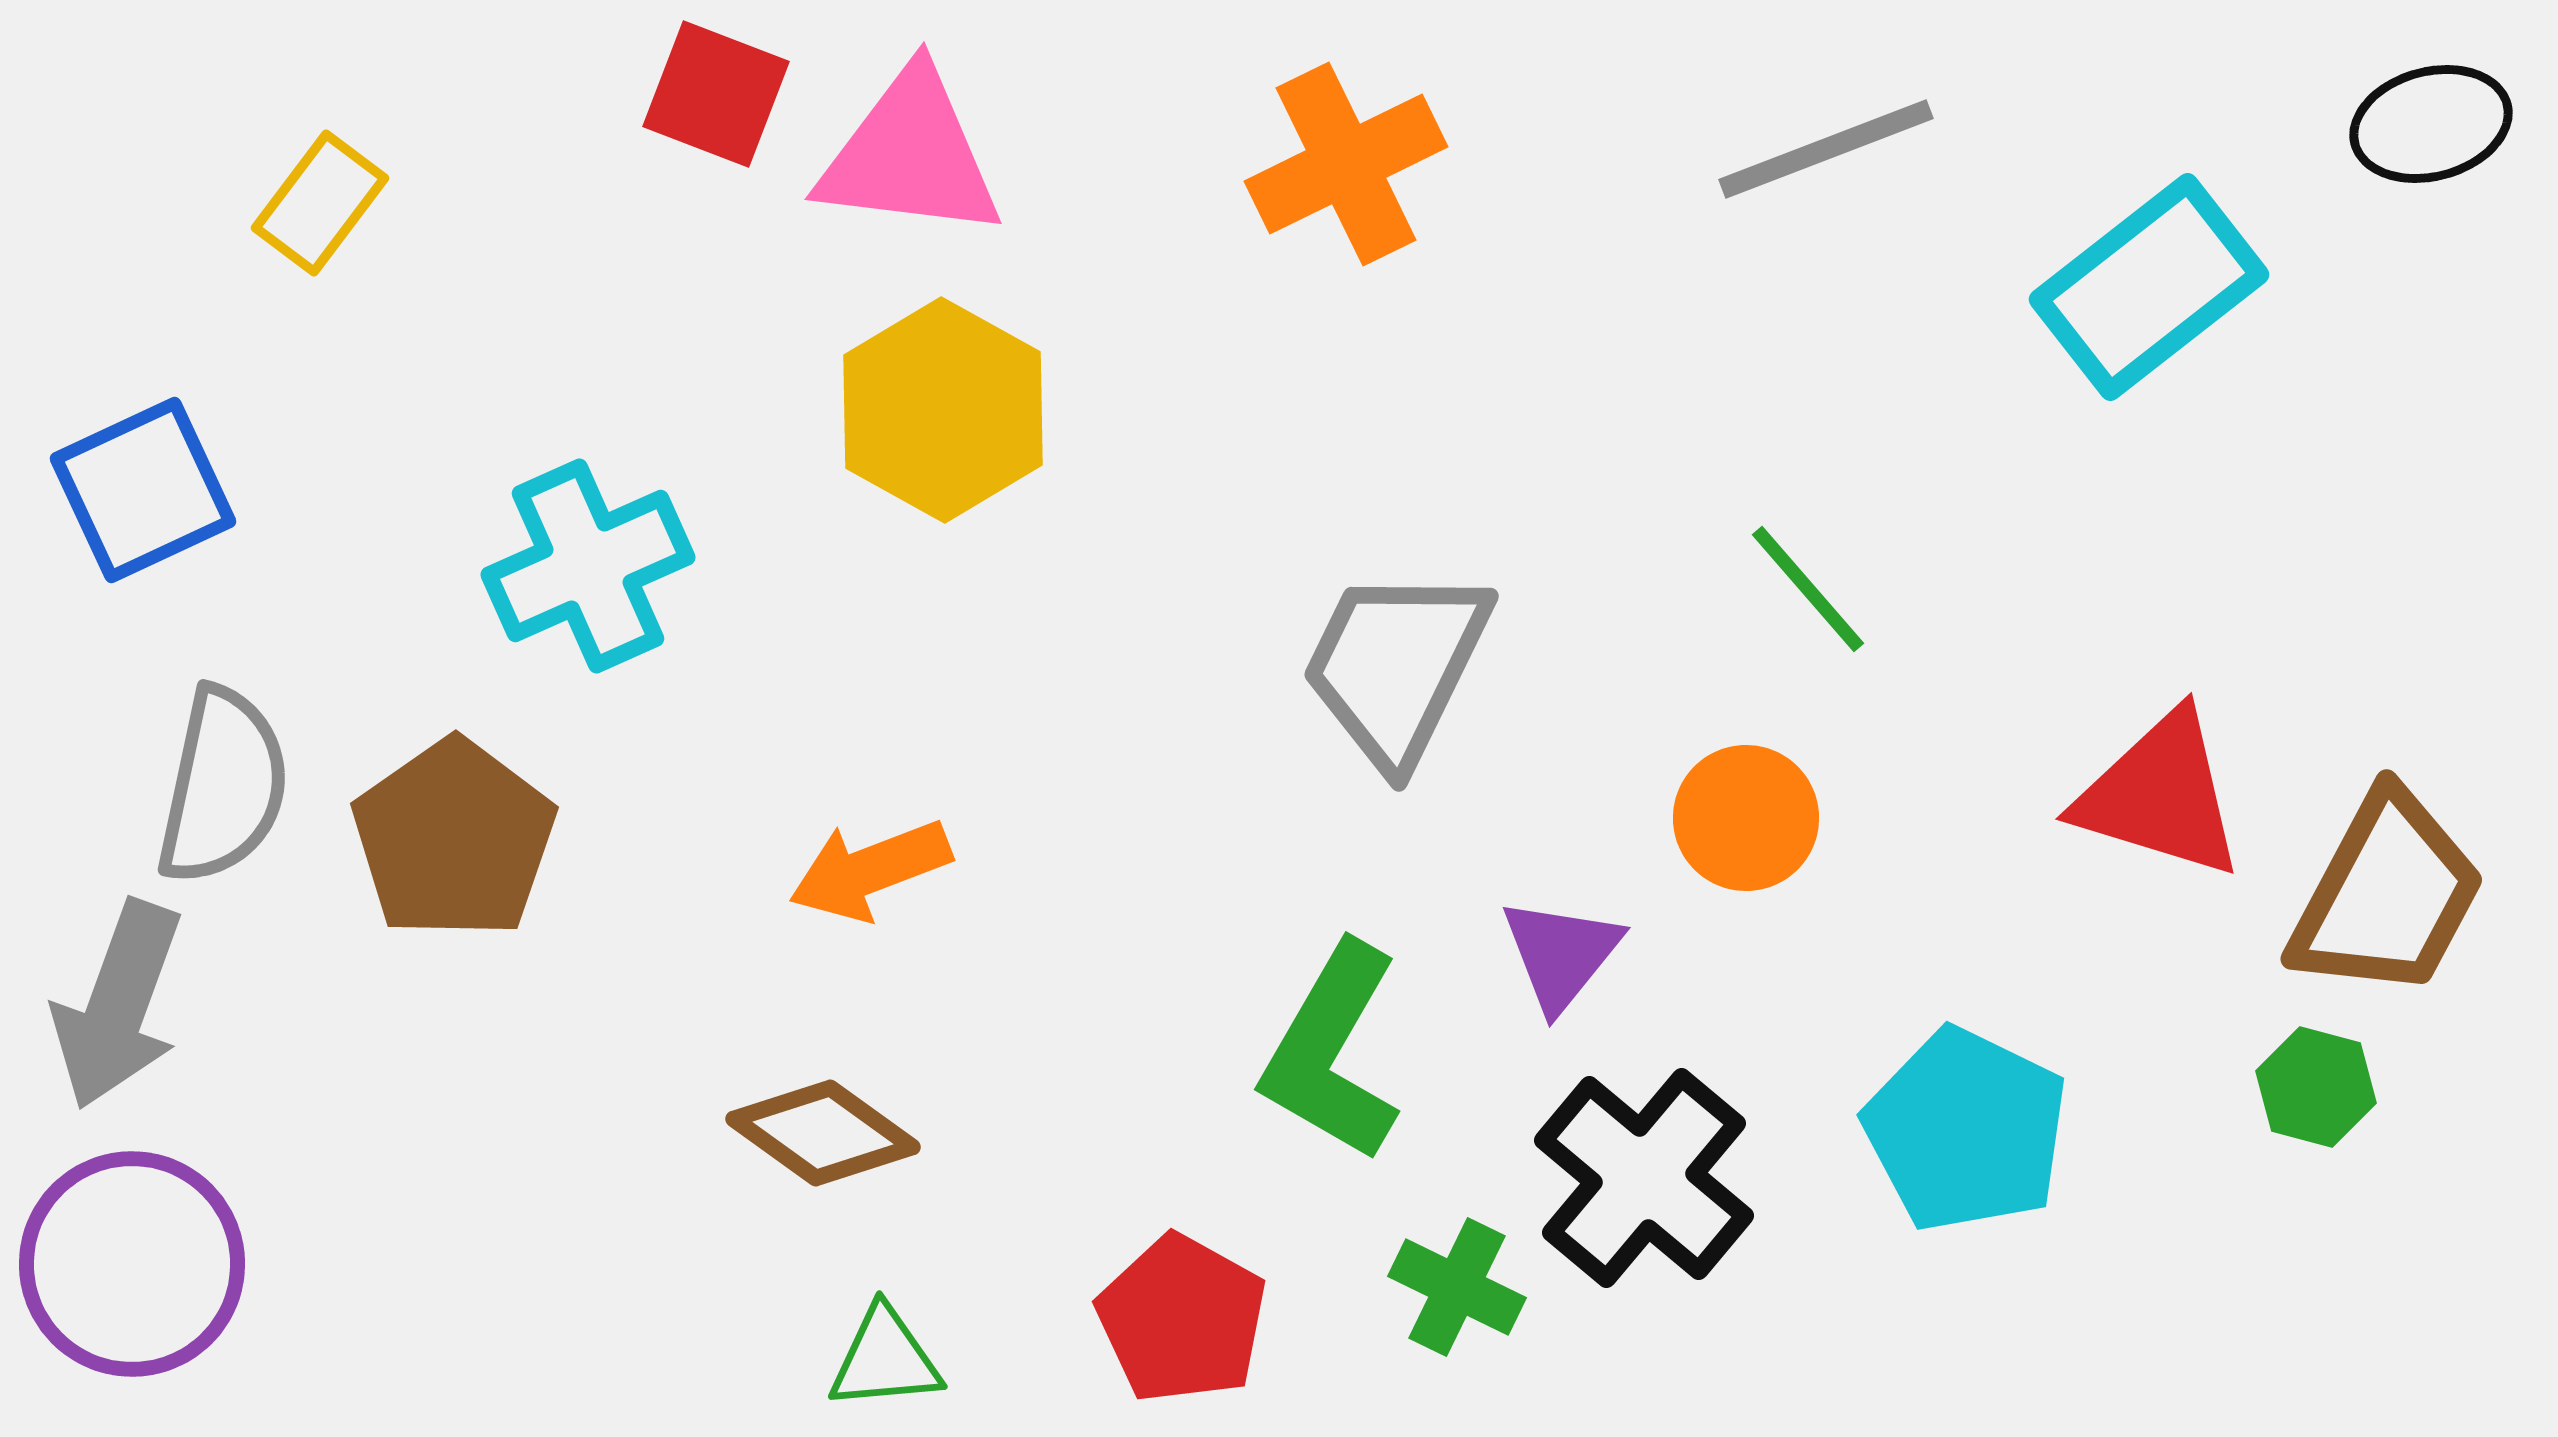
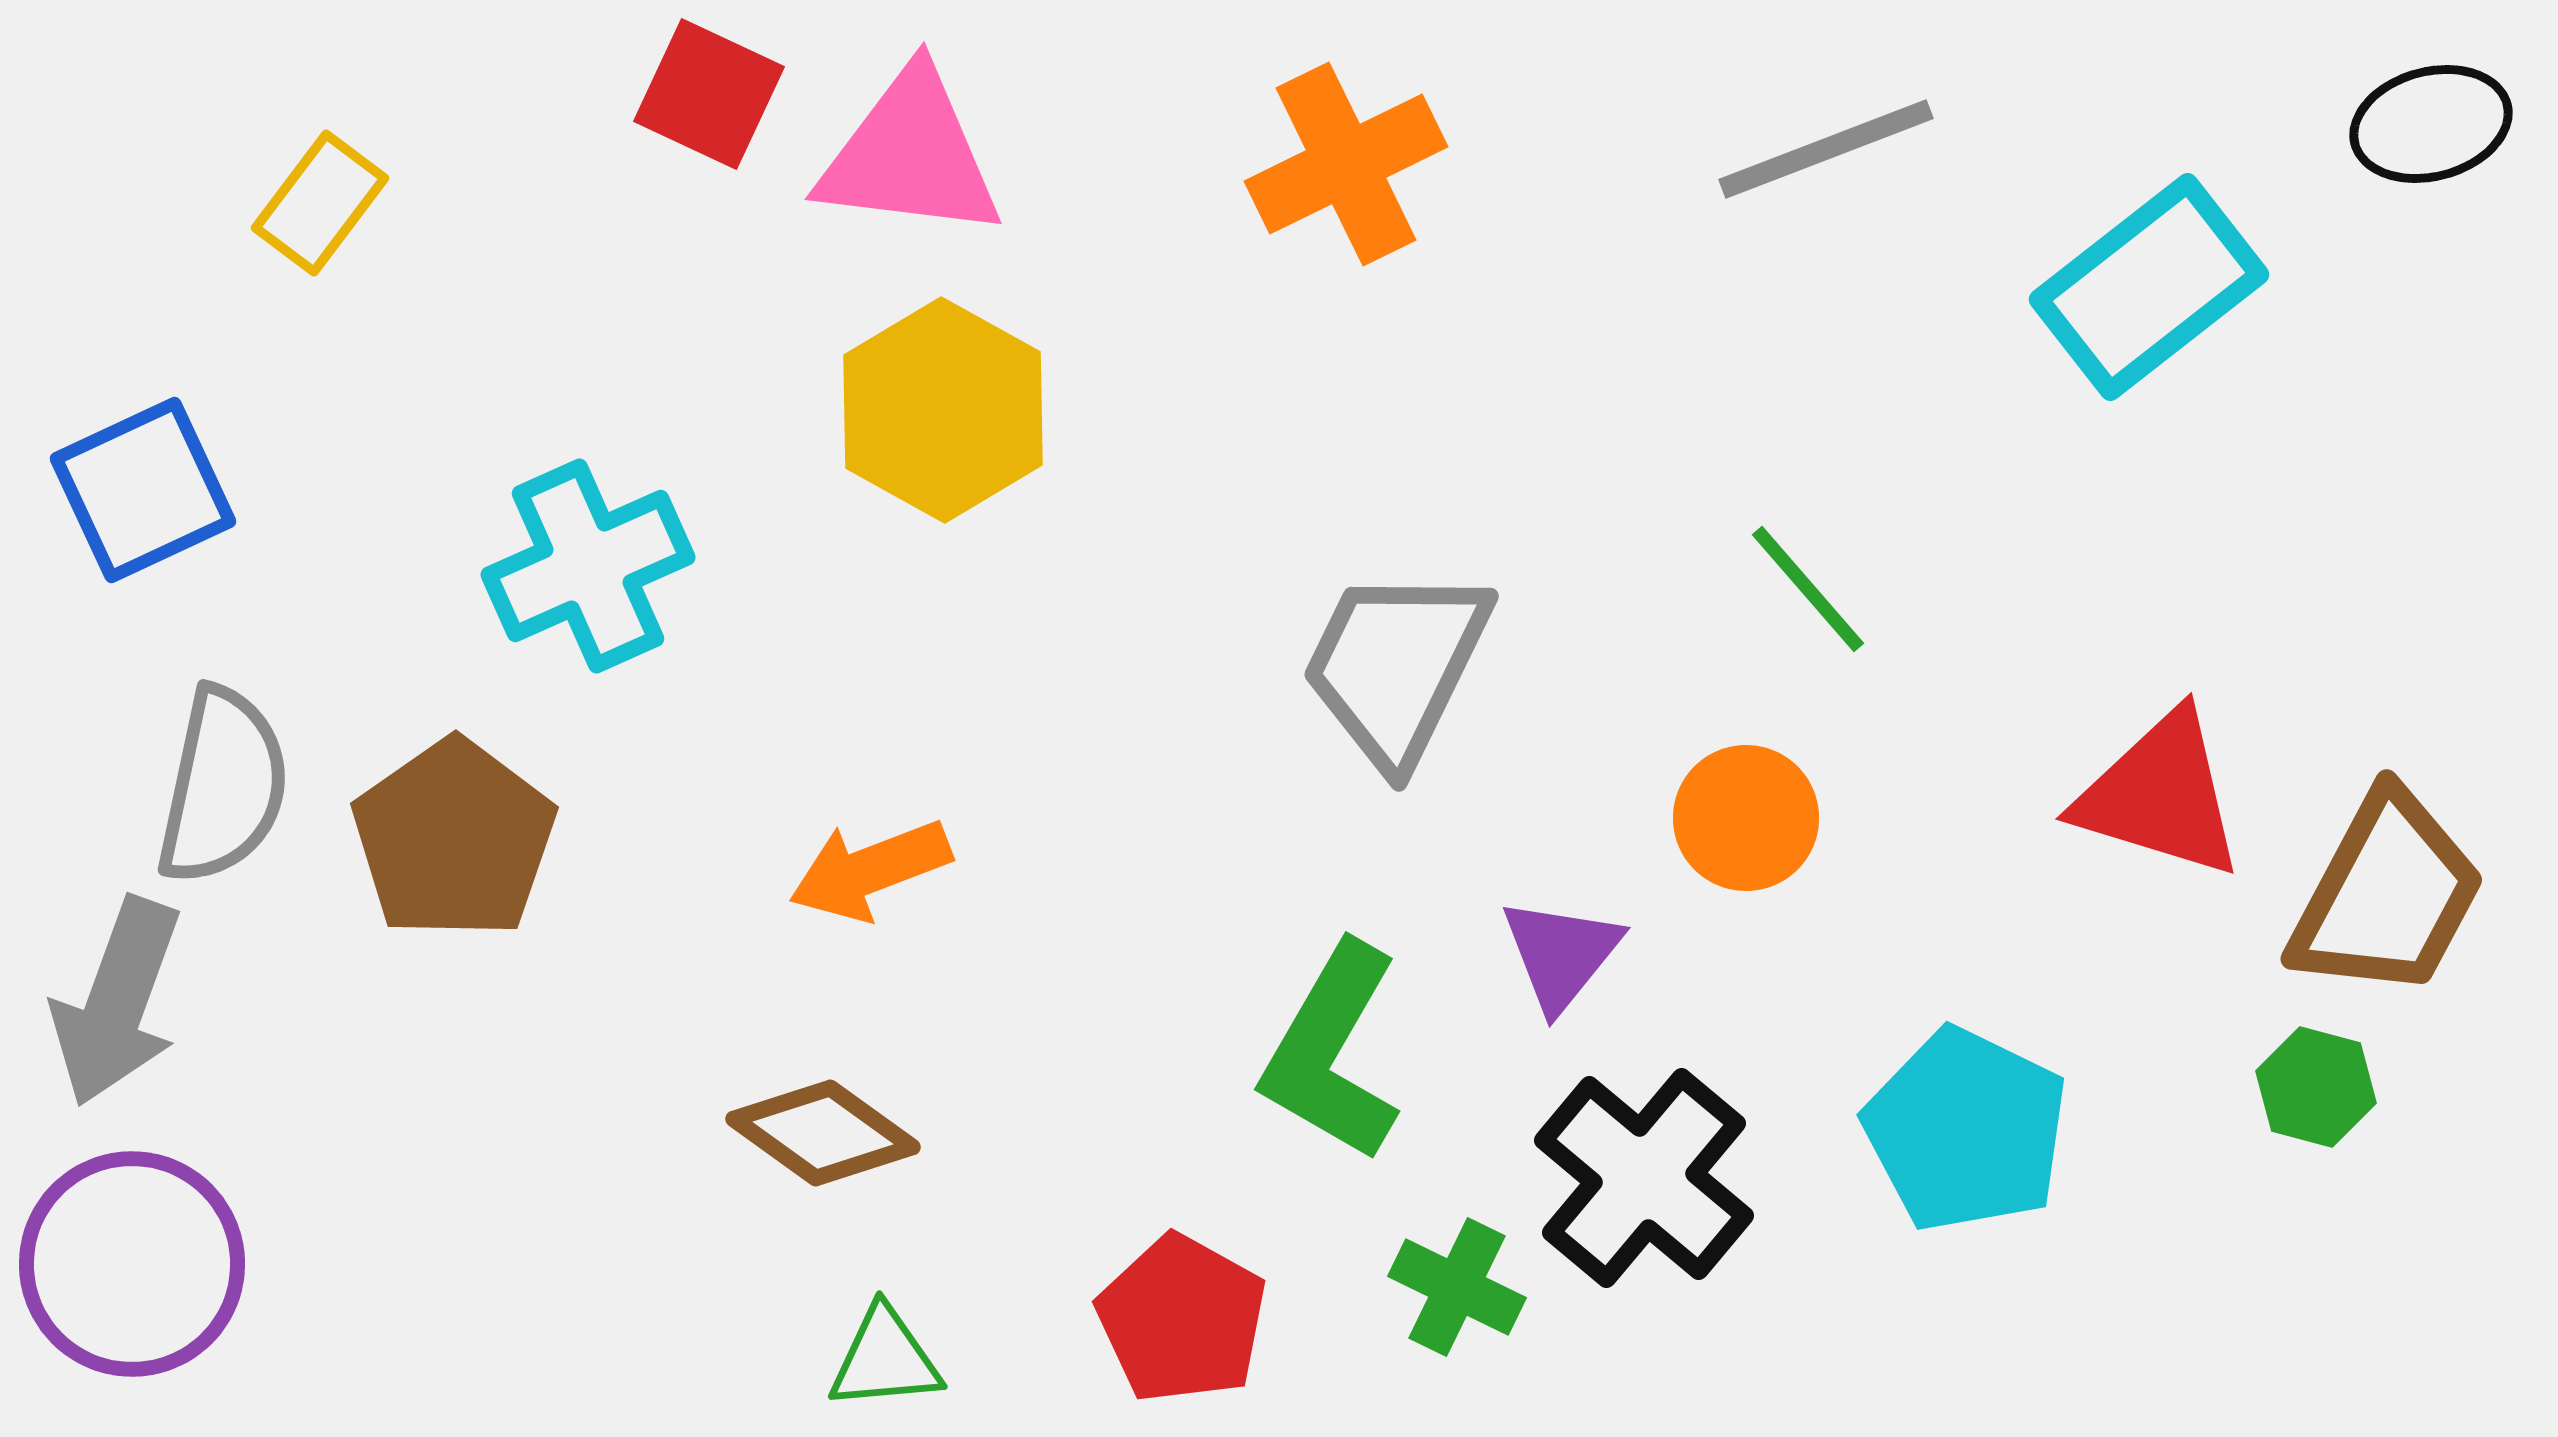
red square: moved 7 px left; rotated 4 degrees clockwise
gray arrow: moved 1 px left, 3 px up
